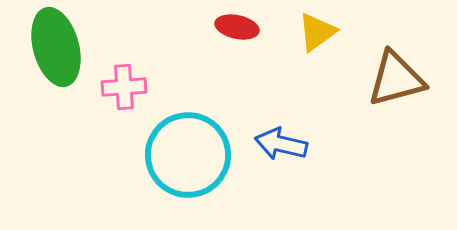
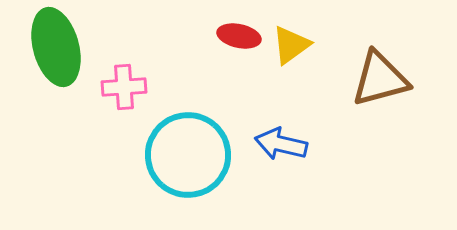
red ellipse: moved 2 px right, 9 px down
yellow triangle: moved 26 px left, 13 px down
brown triangle: moved 16 px left
